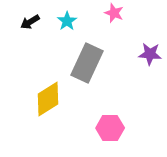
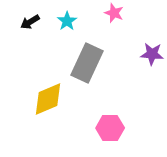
purple star: moved 2 px right
yellow diamond: rotated 9 degrees clockwise
